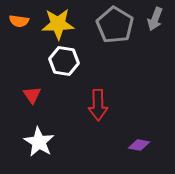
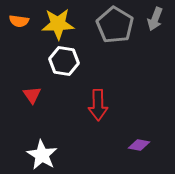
white star: moved 3 px right, 13 px down
